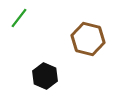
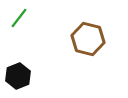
black hexagon: moved 27 px left; rotated 15 degrees clockwise
